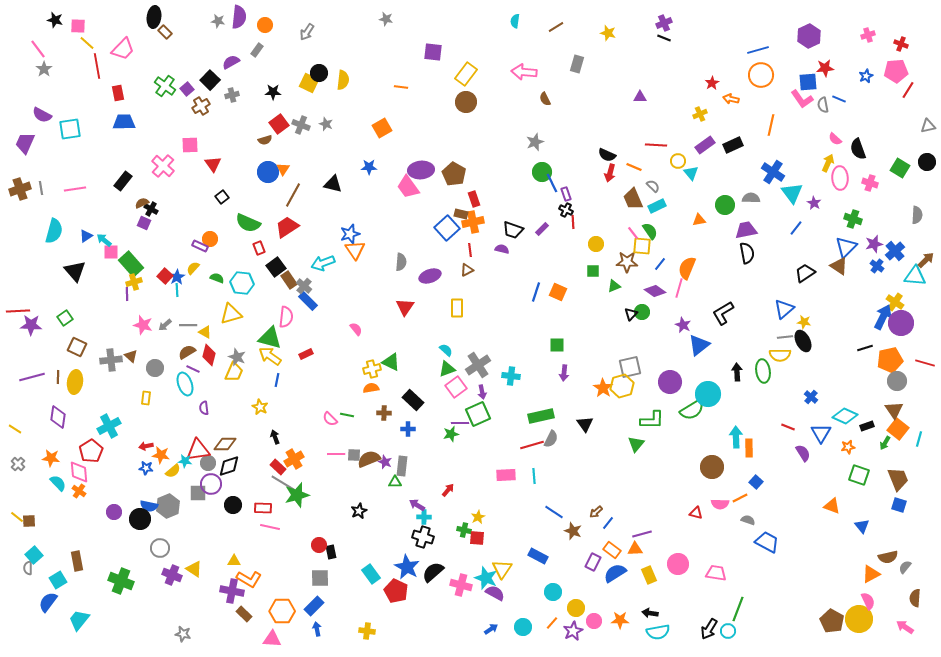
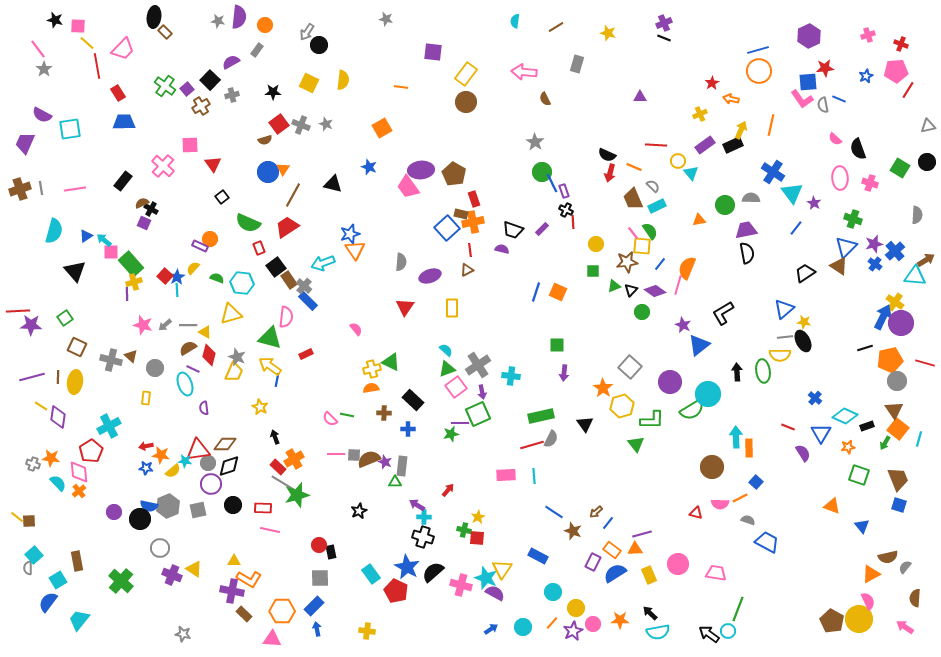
black circle at (319, 73): moved 28 px up
orange circle at (761, 75): moved 2 px left, 4 px up
red rectangle at (118, 93): rotated 21 degrees counterclockwise
gray star at (535, 142): rotated 18 degrees counterclockwise
yellow arrow at (828, 163): moved 87 px left, 33 px up
blue star at (369, 167): rotated 21 degrees clockwise
purple rectangle at (566, 194): moved 2 px left, 3 px up
brown arrow at (926, 260): rotated 12 degrees clockwise
brown star at (627, 262): rotated 10 degrees counterclockwise
blue cross at (877, 266): moved 2 px left, 2 px up
pink line at (679, 288): moved 1 px left, 3 px up
yellow rectangle at (457, 308): moved 5 px left
black triangle at (631, 314): moved 24 px up
brown semicircle at (187, 352): moved 1 px right, 4 px up
yellow arrow at (270, 356): moved 10 px down
gray cross at (111, 360): rotated 20 degrees clockwise
gray square at (630, 367): rotated 35 degrees counterclockwise
yellow hexagon at (622, 386): moved 20 px down
blue cross at (811, 397): moved 4 px right, 1 px down
yellow line at (15, 429): moved 26 px right, 23 px up
green triangle at (636, 444): rotated 18 degrees counterclockwise
gray cross at (18, 464): moved 15 px right; rotated 24 degrees counterclockwise
orange cross at (79, 491): rotated 16 degrees clockwise
gray square at (198, 493): moved 17 px down; rotated 12 degrees counterclockwise
pink line at (270, 527): moved 3 px down
green cross at (121, 581): rotated 20 degrees clockwise
black arrow at (650, 613): rotated 35 degrees clockwise
pink circle at (594, 621): moved 1 px left, 3 px down
black arrow at (709, 629): moved 5 px down; rotated 95 degrees clockwise
